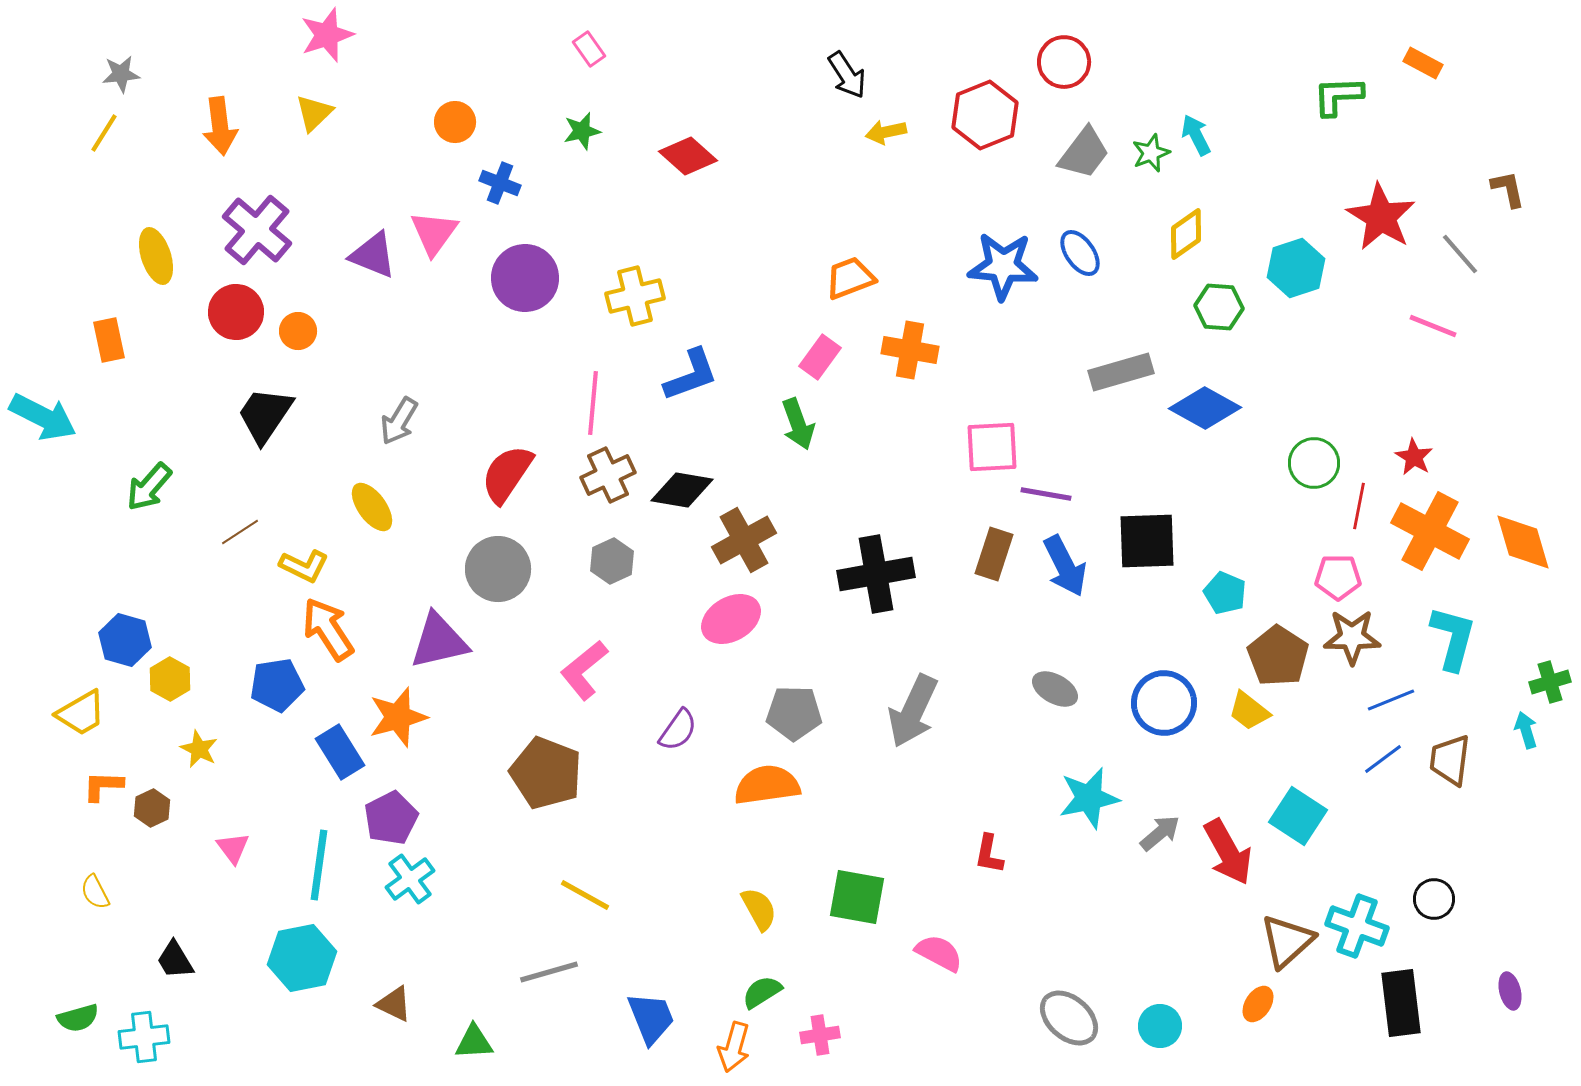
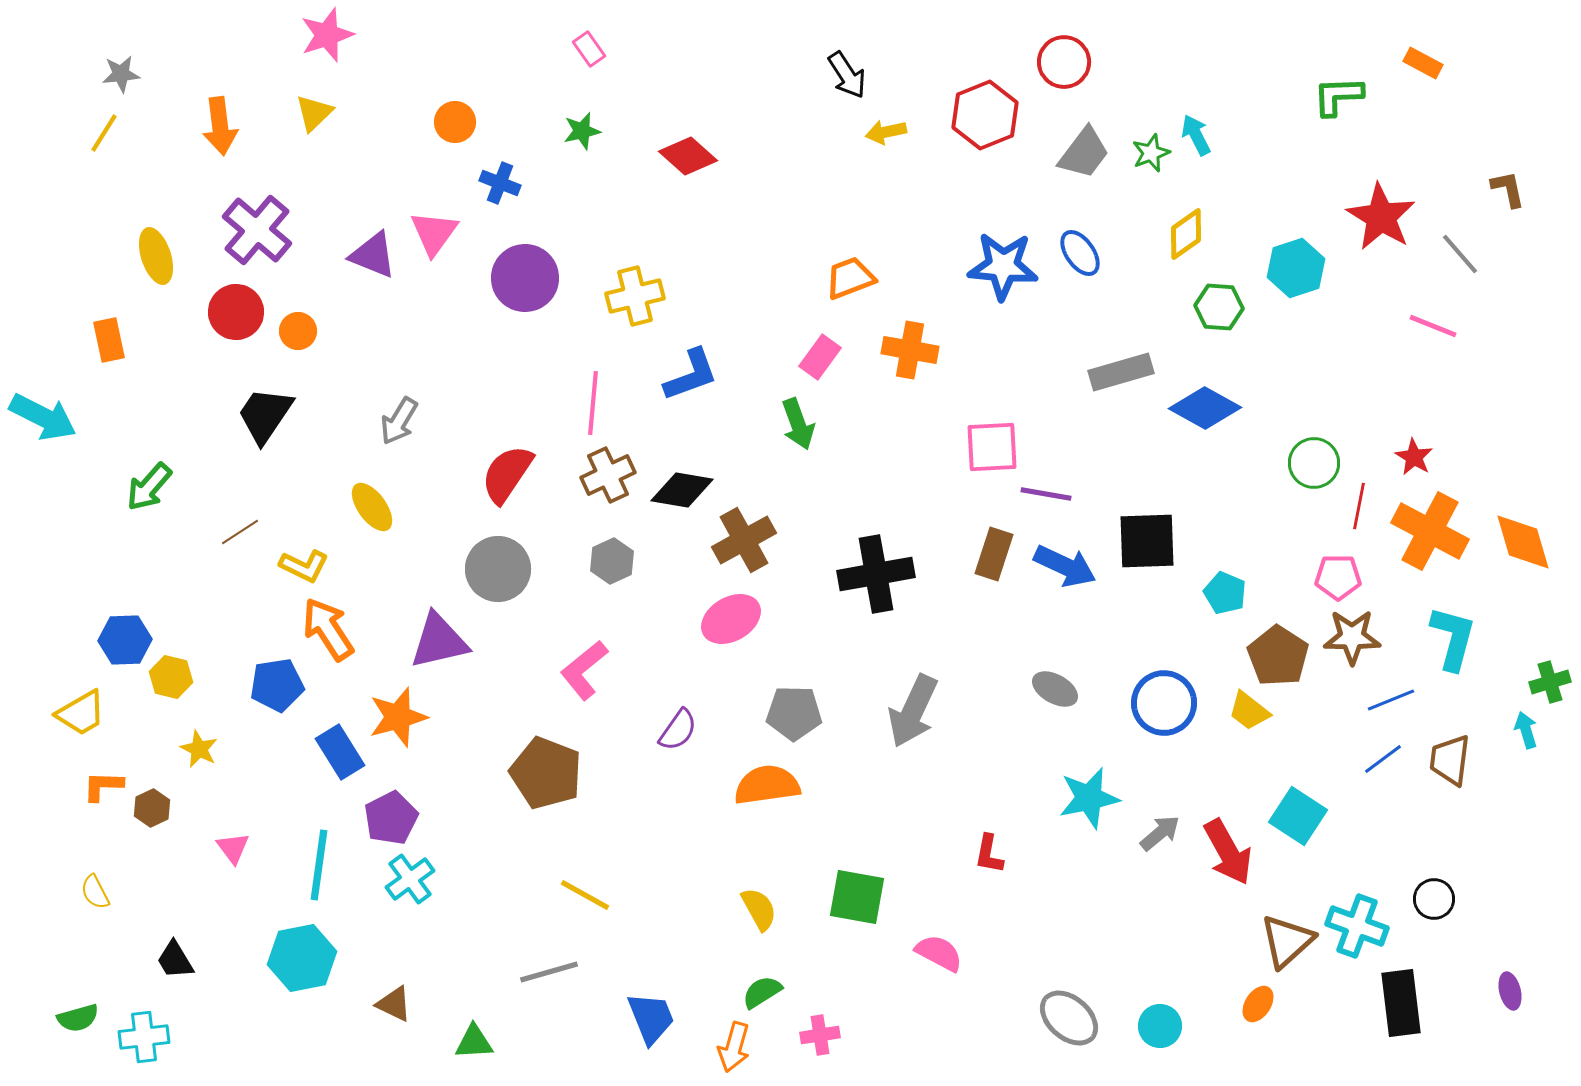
blue arrow at (1065, 566): rotated 38 degrees counterclockwise
blue hexagon at (125, 640): rotated 18 degrees counterclockwise
yellow hexagon at (170, 679): moved 1 px right, 2 px up; rotated 15 degrees counterclockwise
